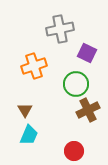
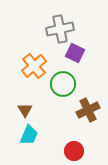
purple square: moved 12 px left
orange cross: rotated 20 degrees counterclockwise
green circle: moved 13 px left
